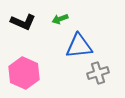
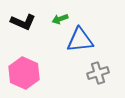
blue triangle: moved 1 px right, 6 px up
